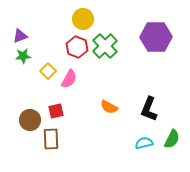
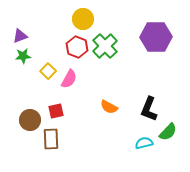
green semicircle: moved 4 px left, 7 px up; rotated 18 degrees clockwise
